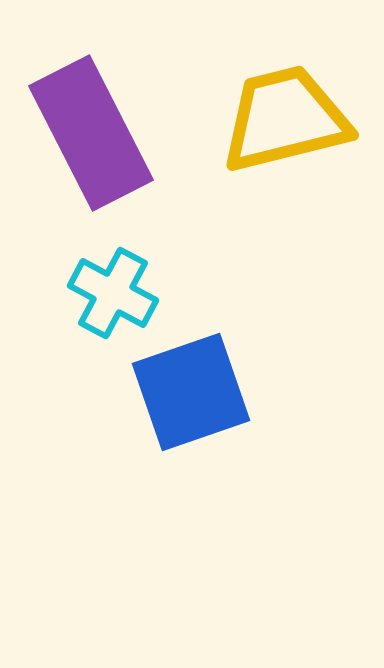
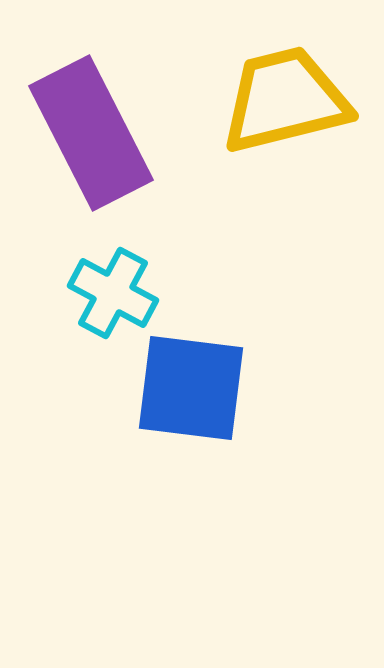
yellow trapezoid: moved 19 px up
blue square: moved 4 px up; rotated 26 degrees clockwise
